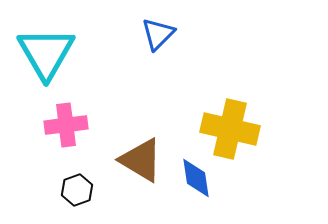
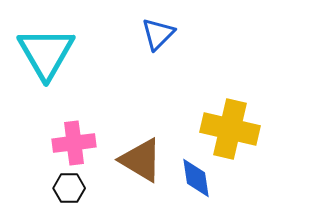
pink cross: moved 8 px right, 18 px down
black hexagon: moved 8 px left, 2 px up; rotated 20 degrees clockwise
